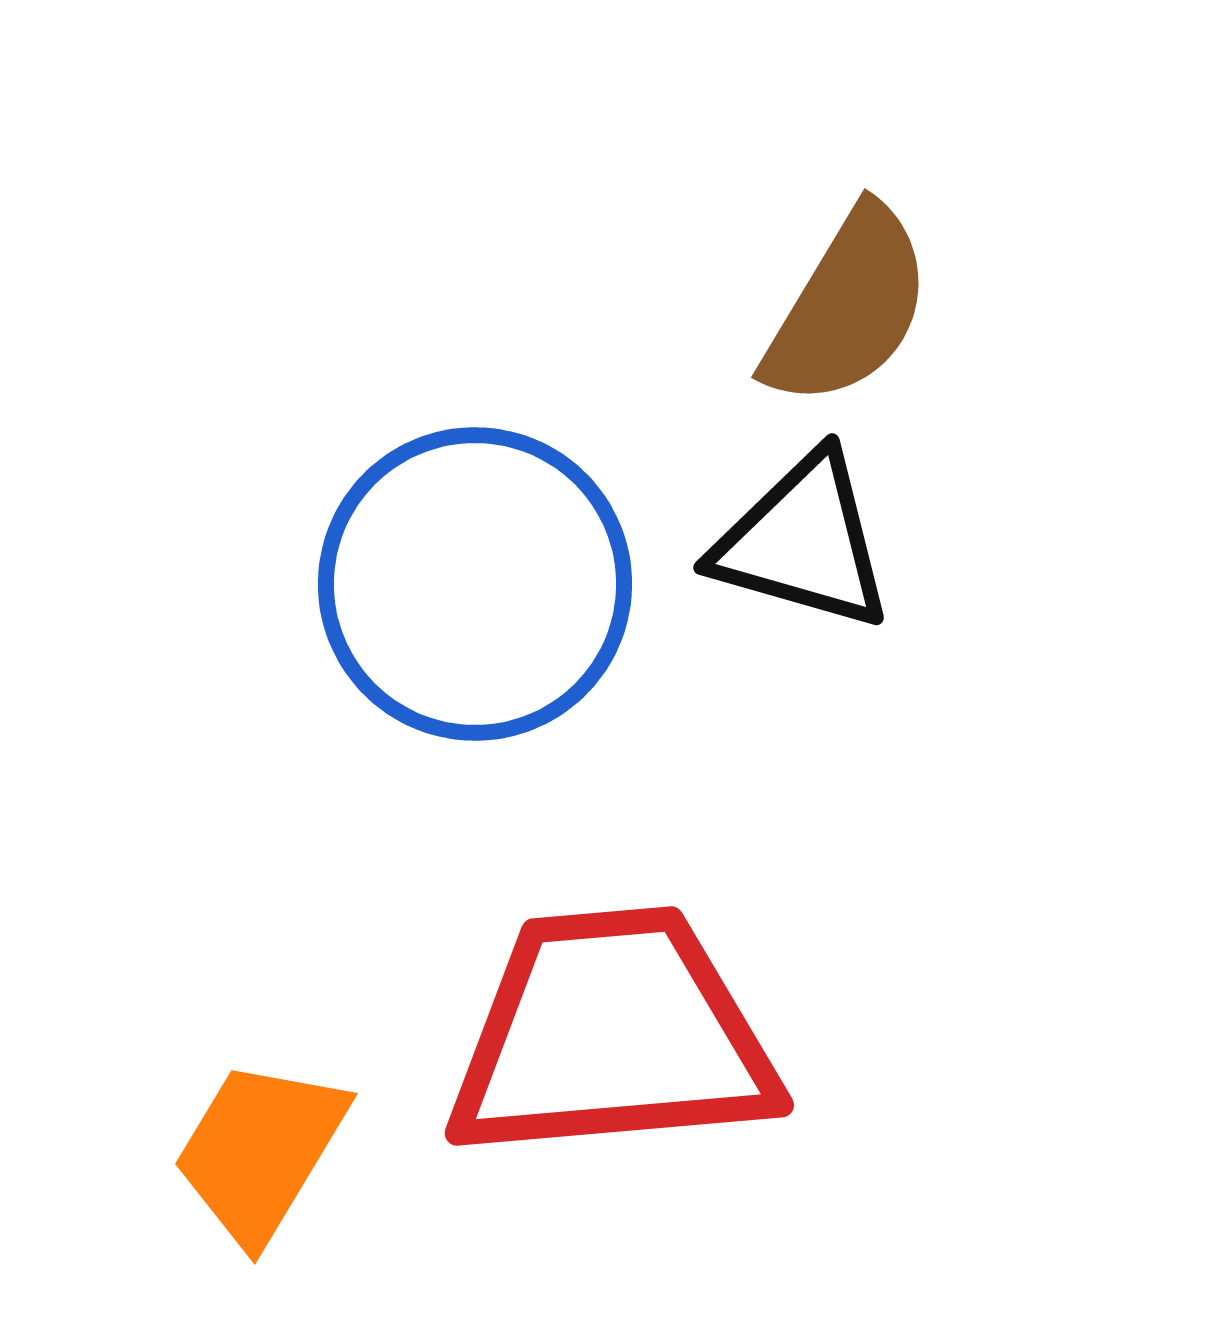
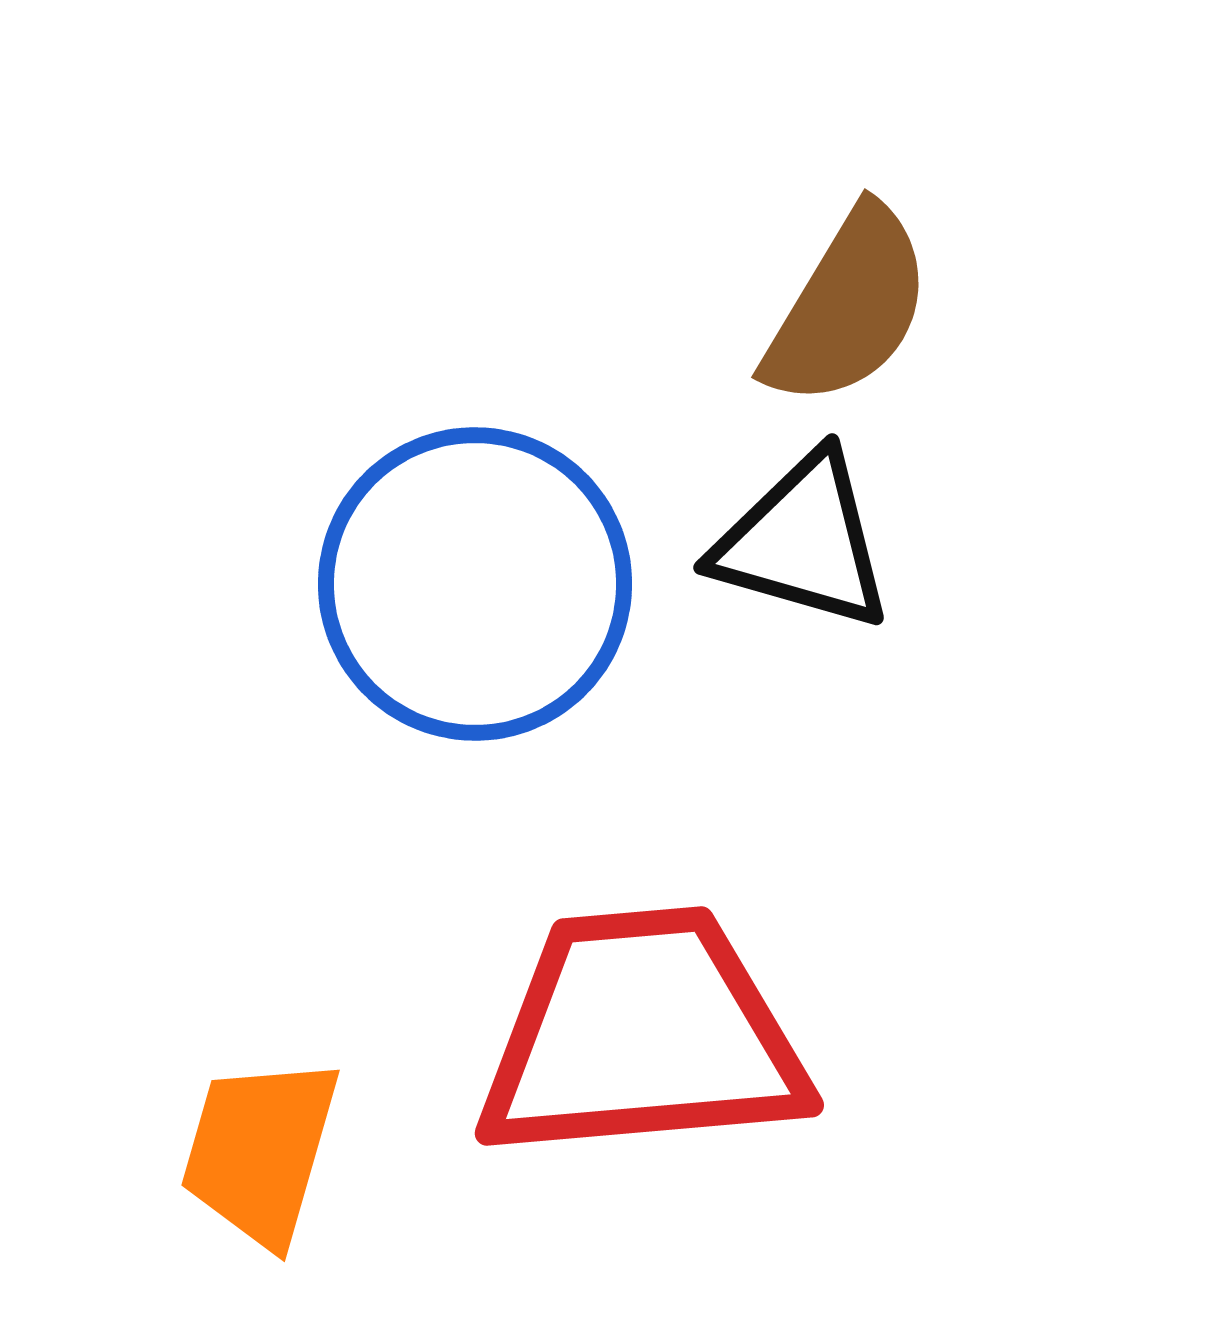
red trapezoid: moved 30 px right
orange trapezoid: rotated 15 degrees counterclockwise
